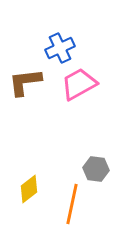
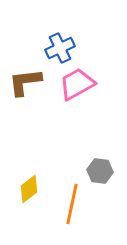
pink trapezoid: moved 2 px left
gray hexagon: moved 4 px right, 2 px down
